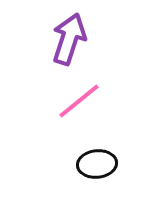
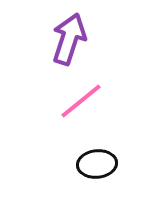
pink line: moved 2 px right
